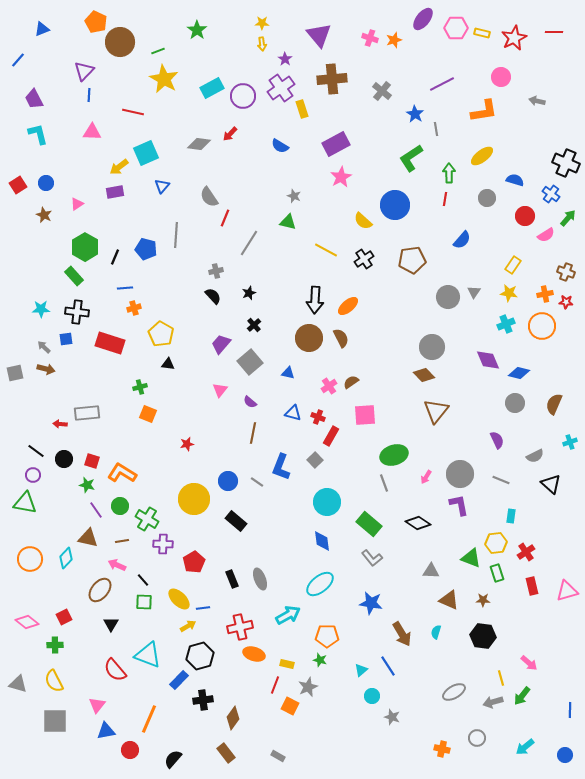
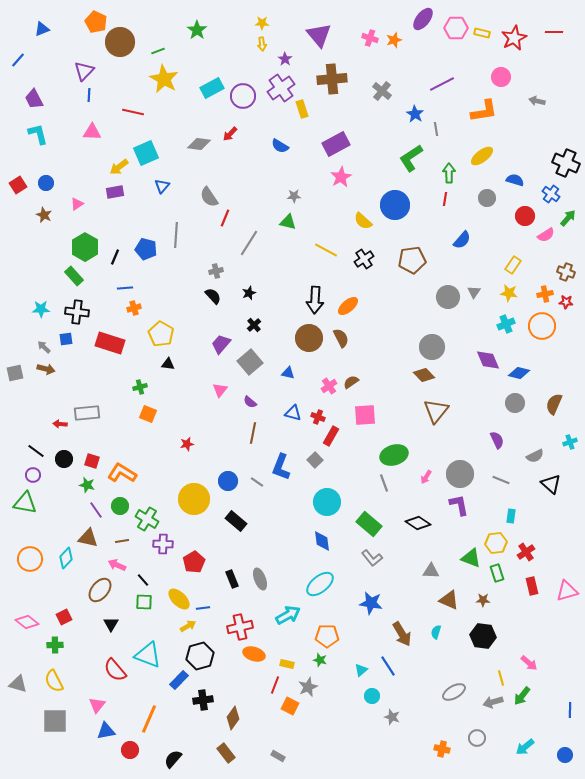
gray star at (294, 196): rotated 24 degrees counterclockwise
